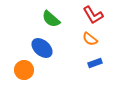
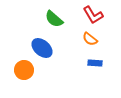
green semicircle: moved 3 px right
blue rectangle: rotated 24 degrees clockwise
